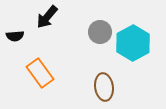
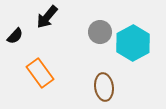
black semicircle: rotated 42 degrees counterclockwise
